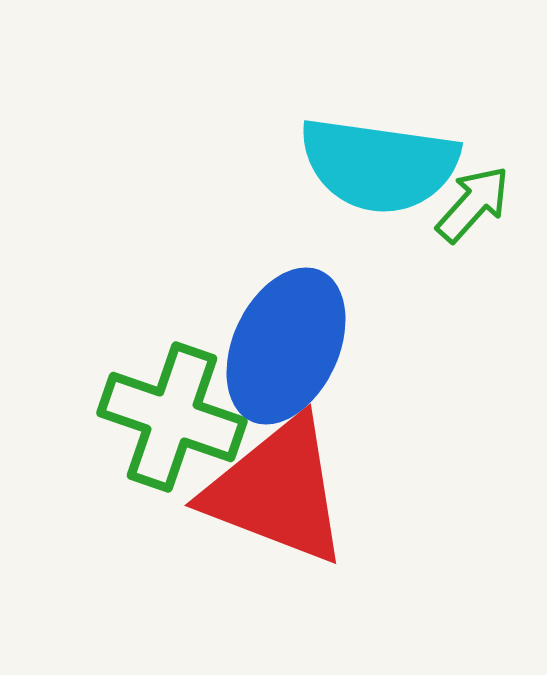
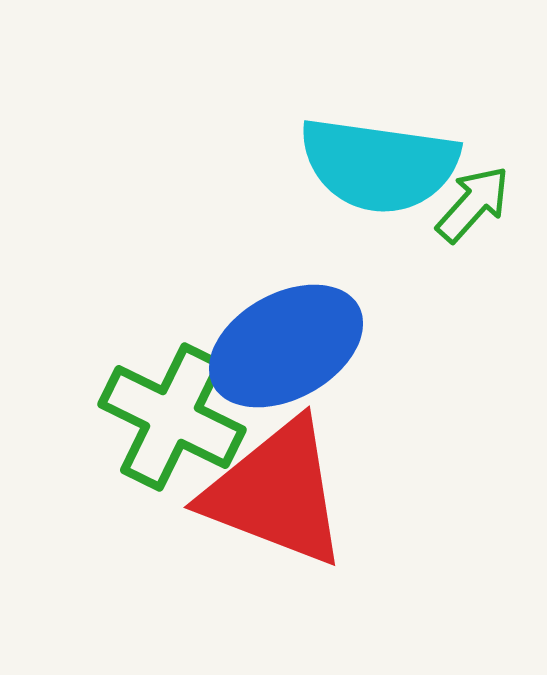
blue ellipse: rotated 36 degrees clockwise
green cross: rotated 7 degrees clockwise
red triangle: moved 1 px left, 2 px down
